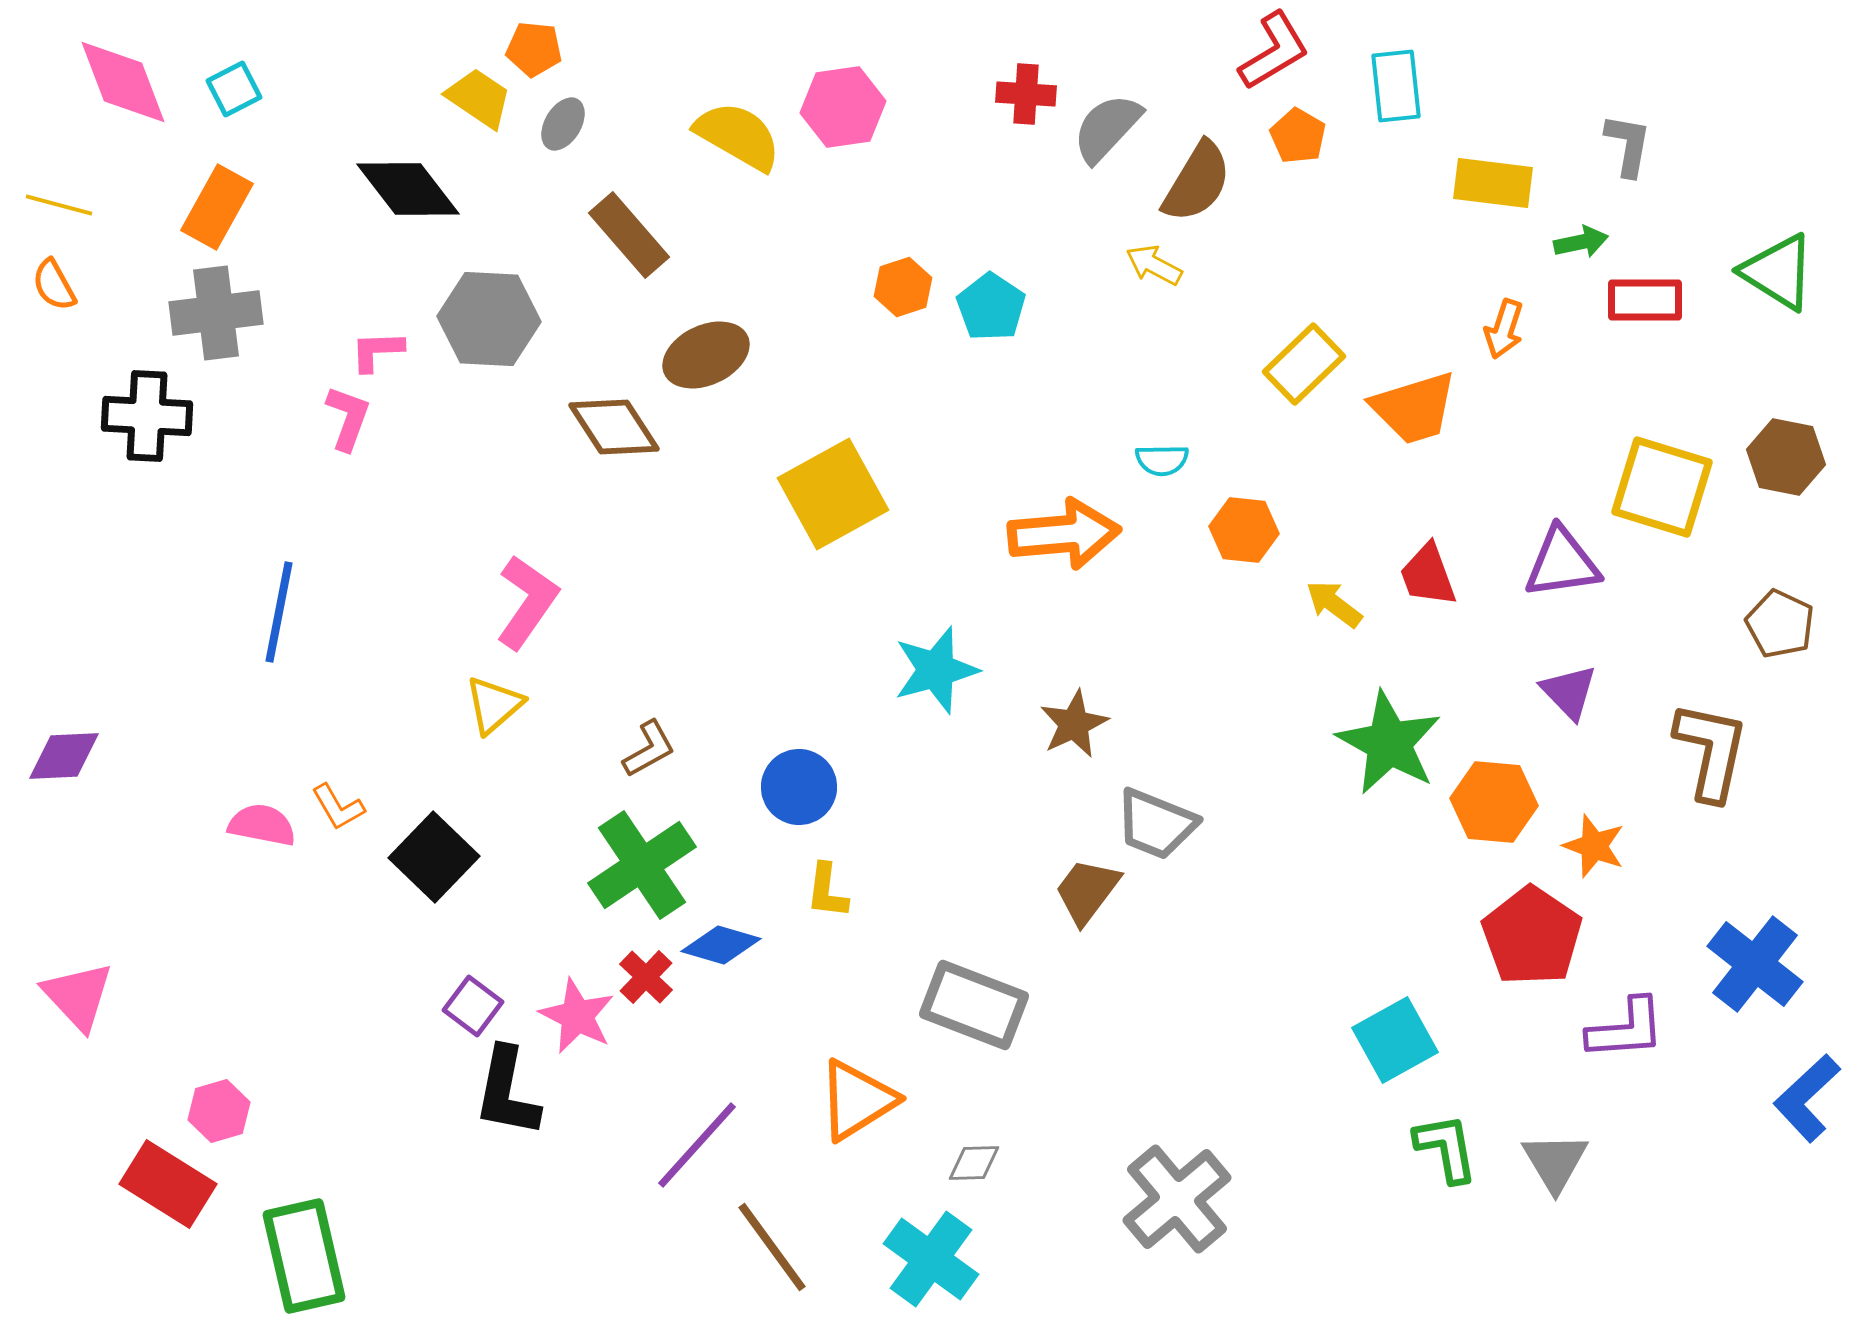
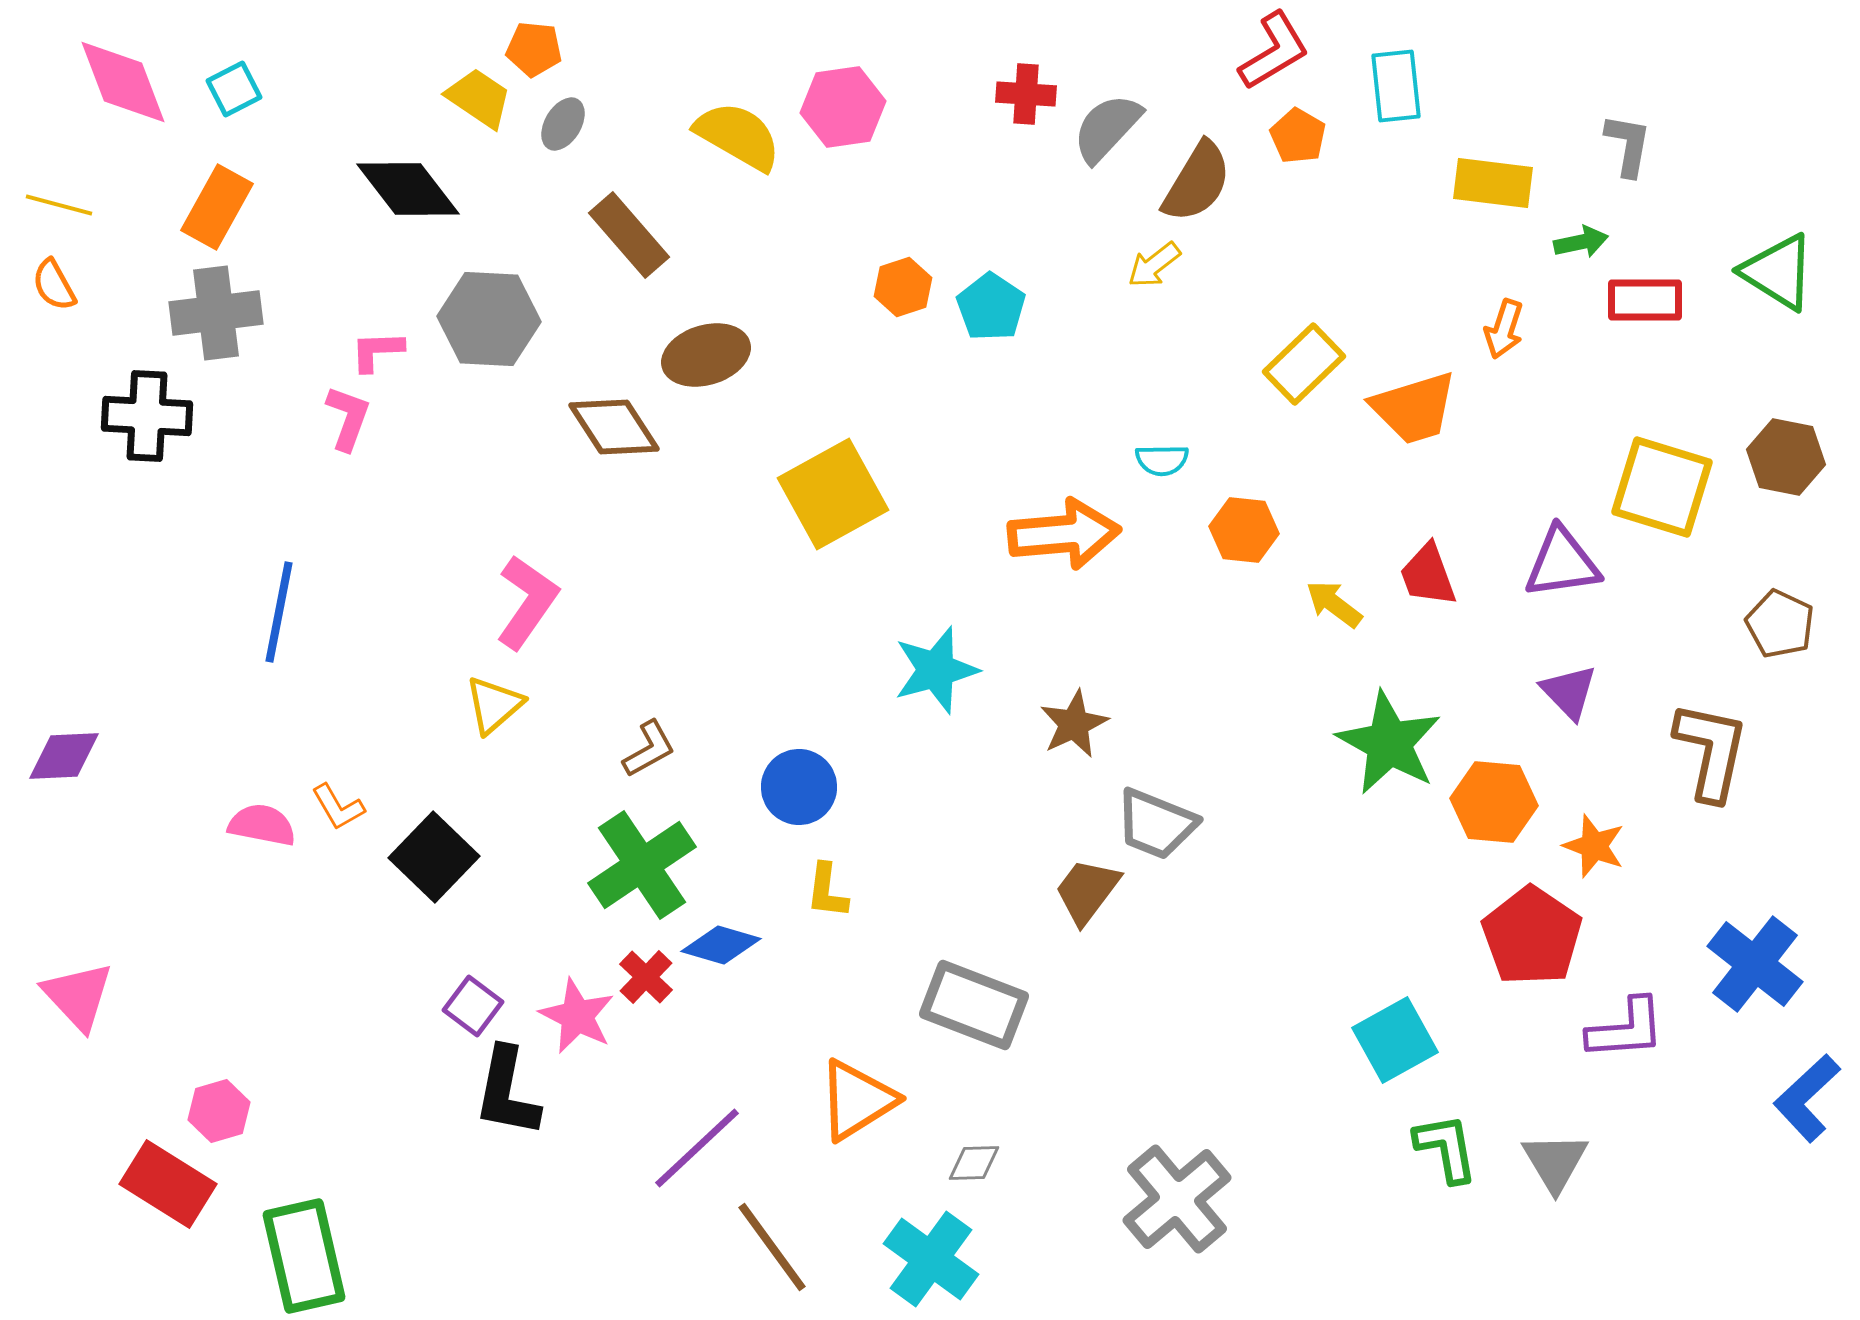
yellow arrow at (1154, 265): rotated 66 degrees counterclockwise
brown ellipse at (706, 355): rotated 8 degrees clockwise
purple line at (697, 1145): moved 3 px down; rotated 5 degrees clockwise
